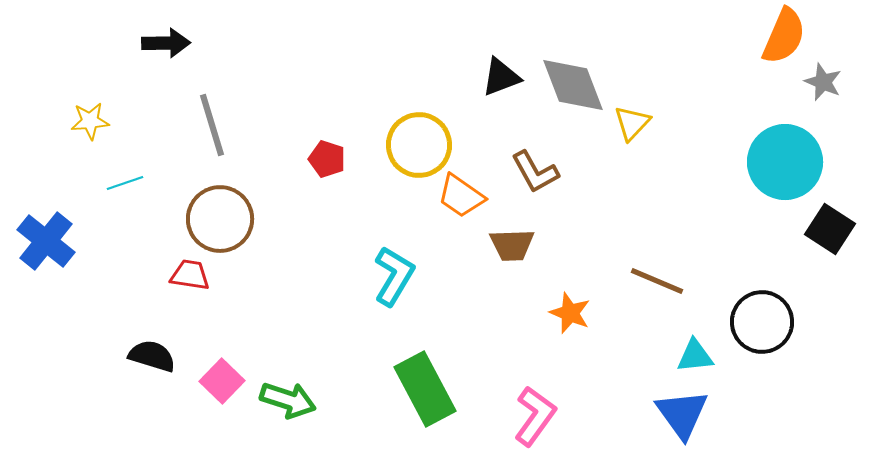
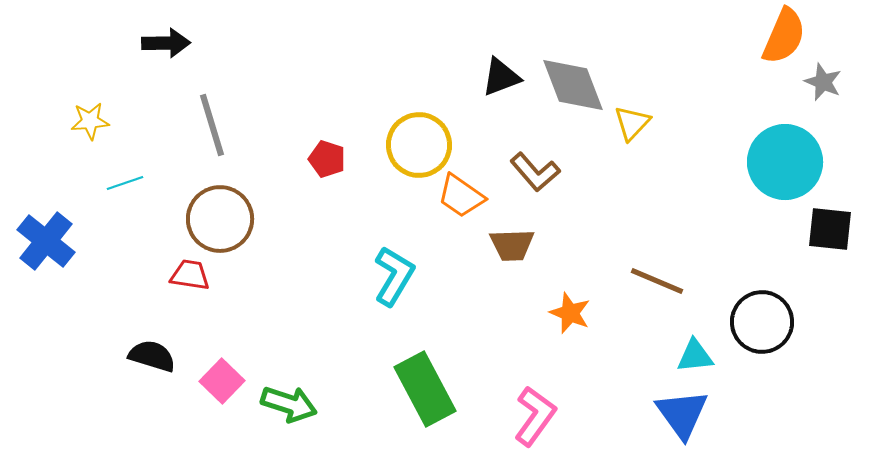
brown L-shape: rotated 12 degrees counterclockwise
black square: rotated 27 degrees counterclockwise
green arrow: moved 1 px right, 4 px down
